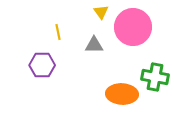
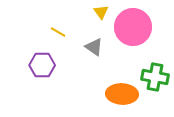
yellow line: rotated 49 degrees counterclockwise
gray triangle: moved 2 px down; rotated 36 degrees clockwise
